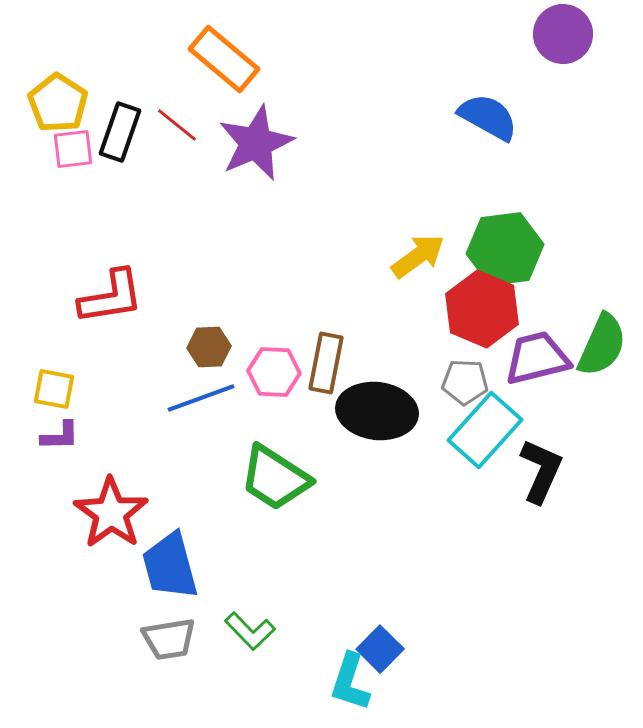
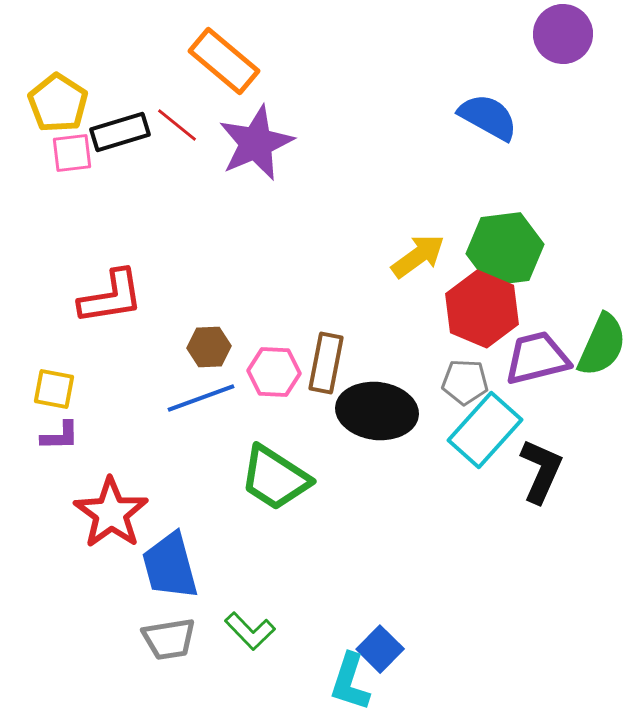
orange rectangle: moved 2 px down
black rectangle: rotated 54 degrees clockwise
pink square: moved 1 px left, 4 px down
